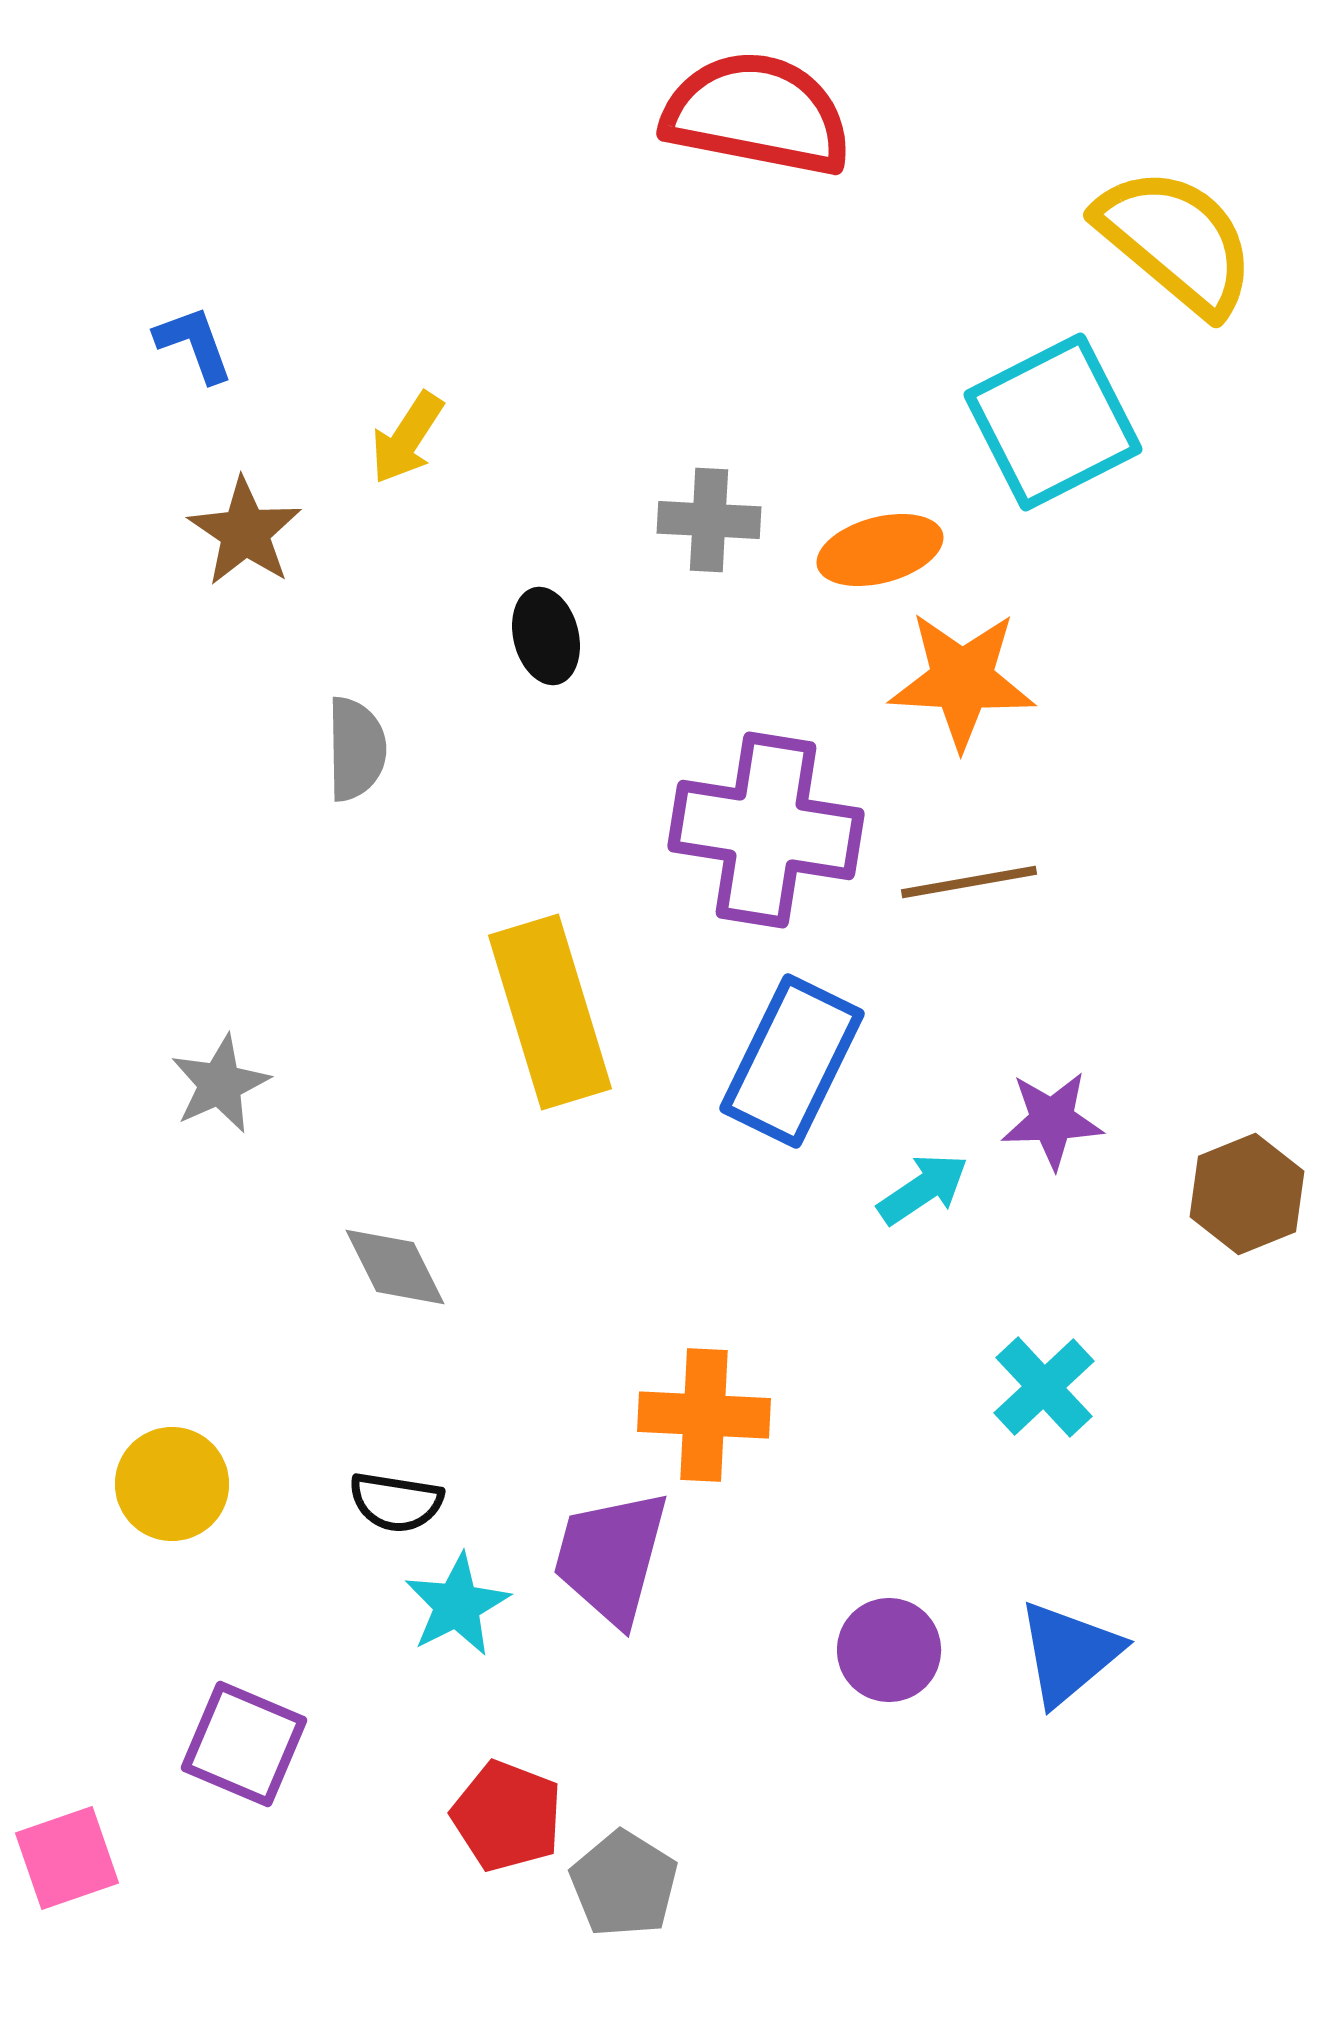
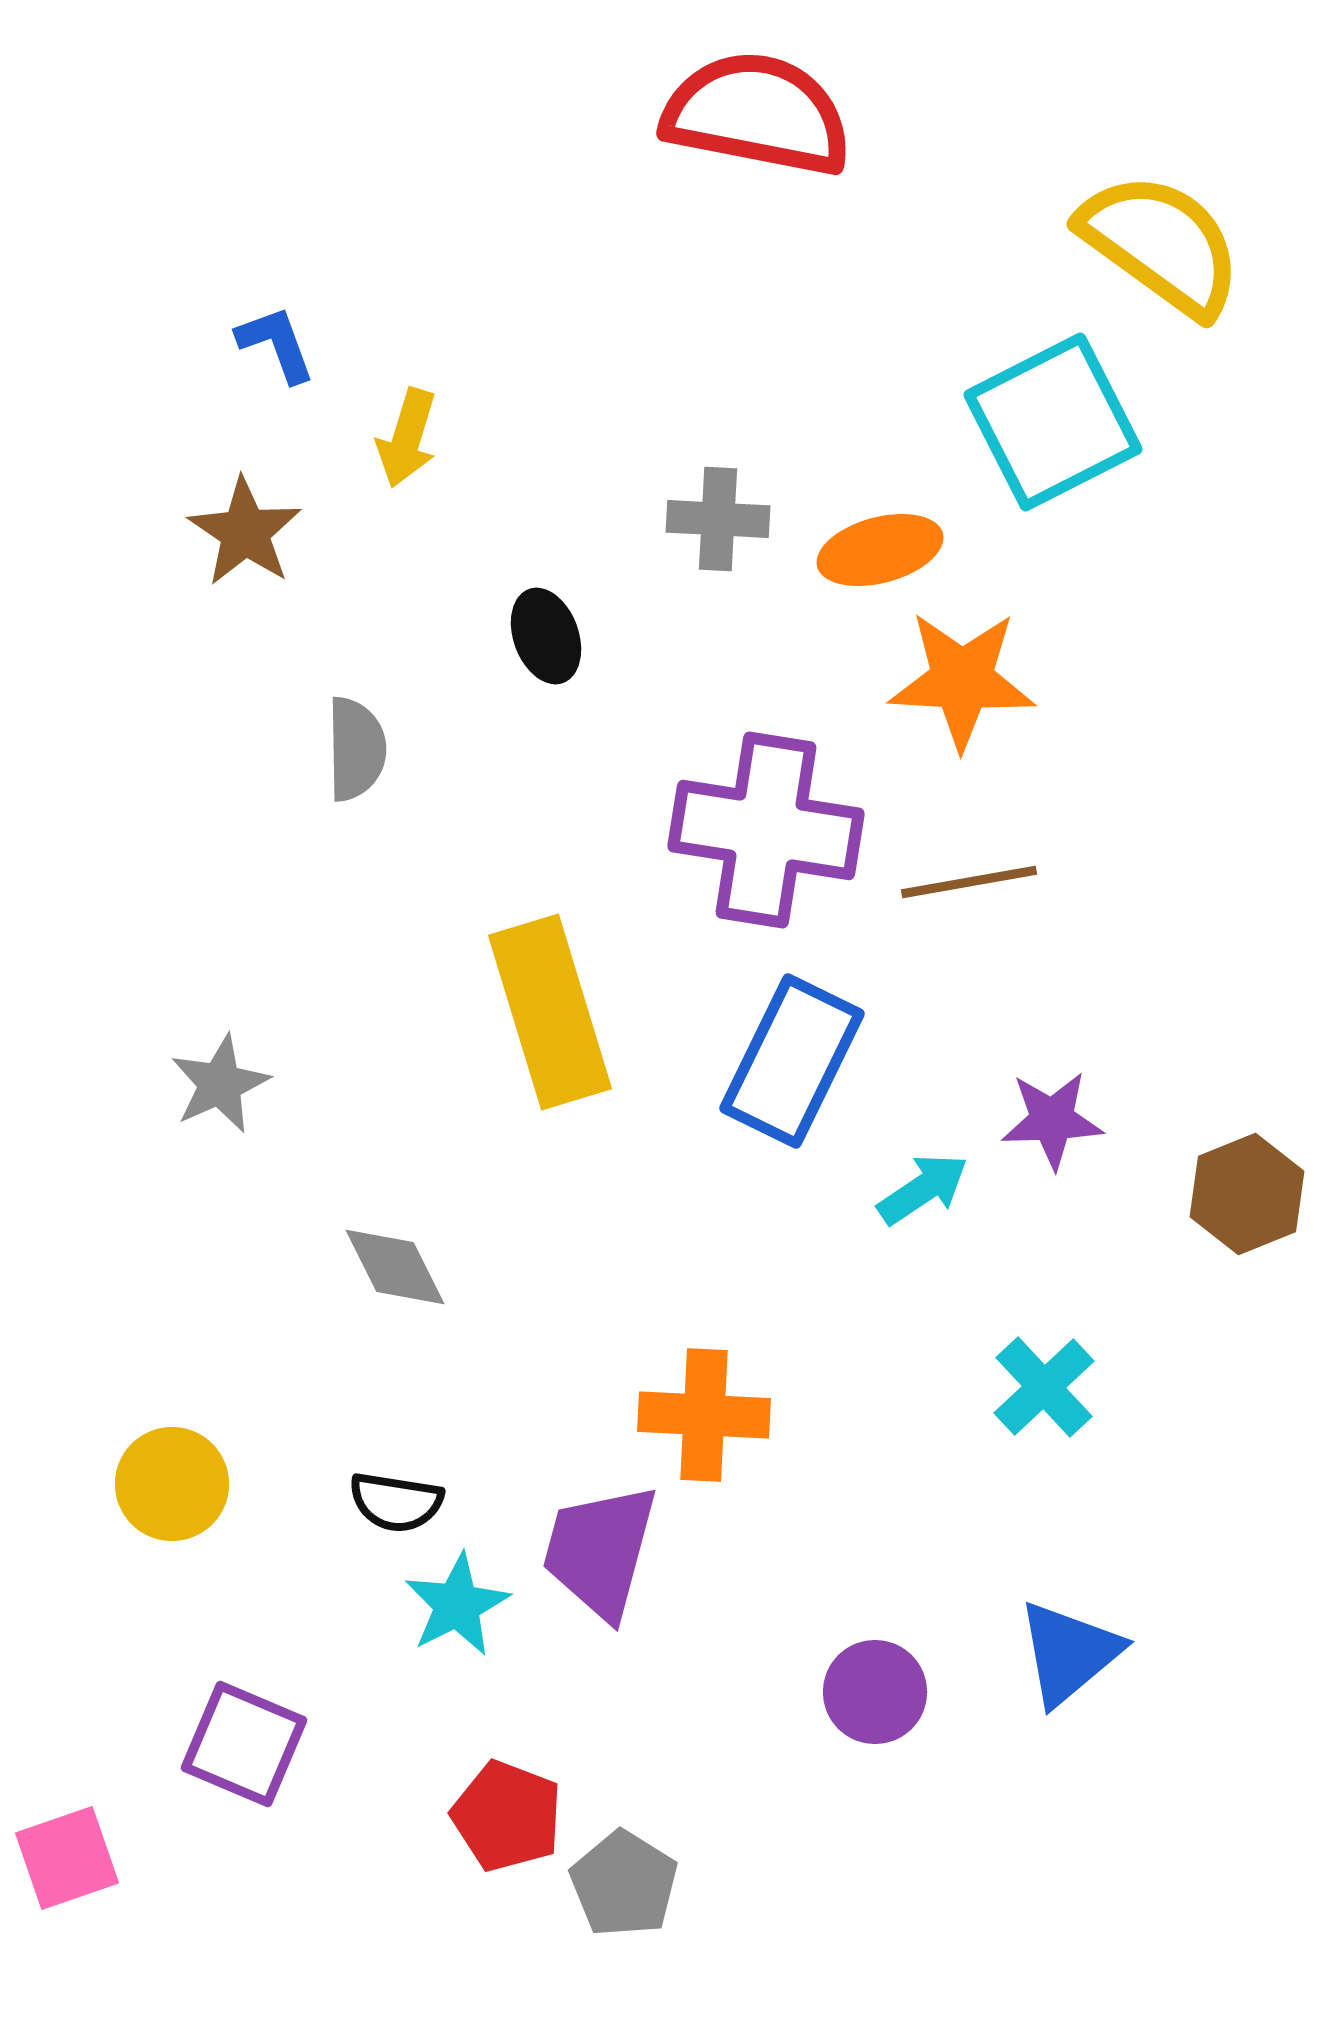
yellow semicircle: moved 15 px left, 3 px down; rotated 4 degrees counterclockwise
blue L-shape: moved 82 px right
yellow arrow: rotated 16 degrees counterclockwise
gray cross: moved 9 px right, 1 px up
black ellipse: rotated 6 degrees counterclockwise
purple trapezoid: moved 11 px left, 6 px up
purple circle: moved 14 px left, 42 px down
